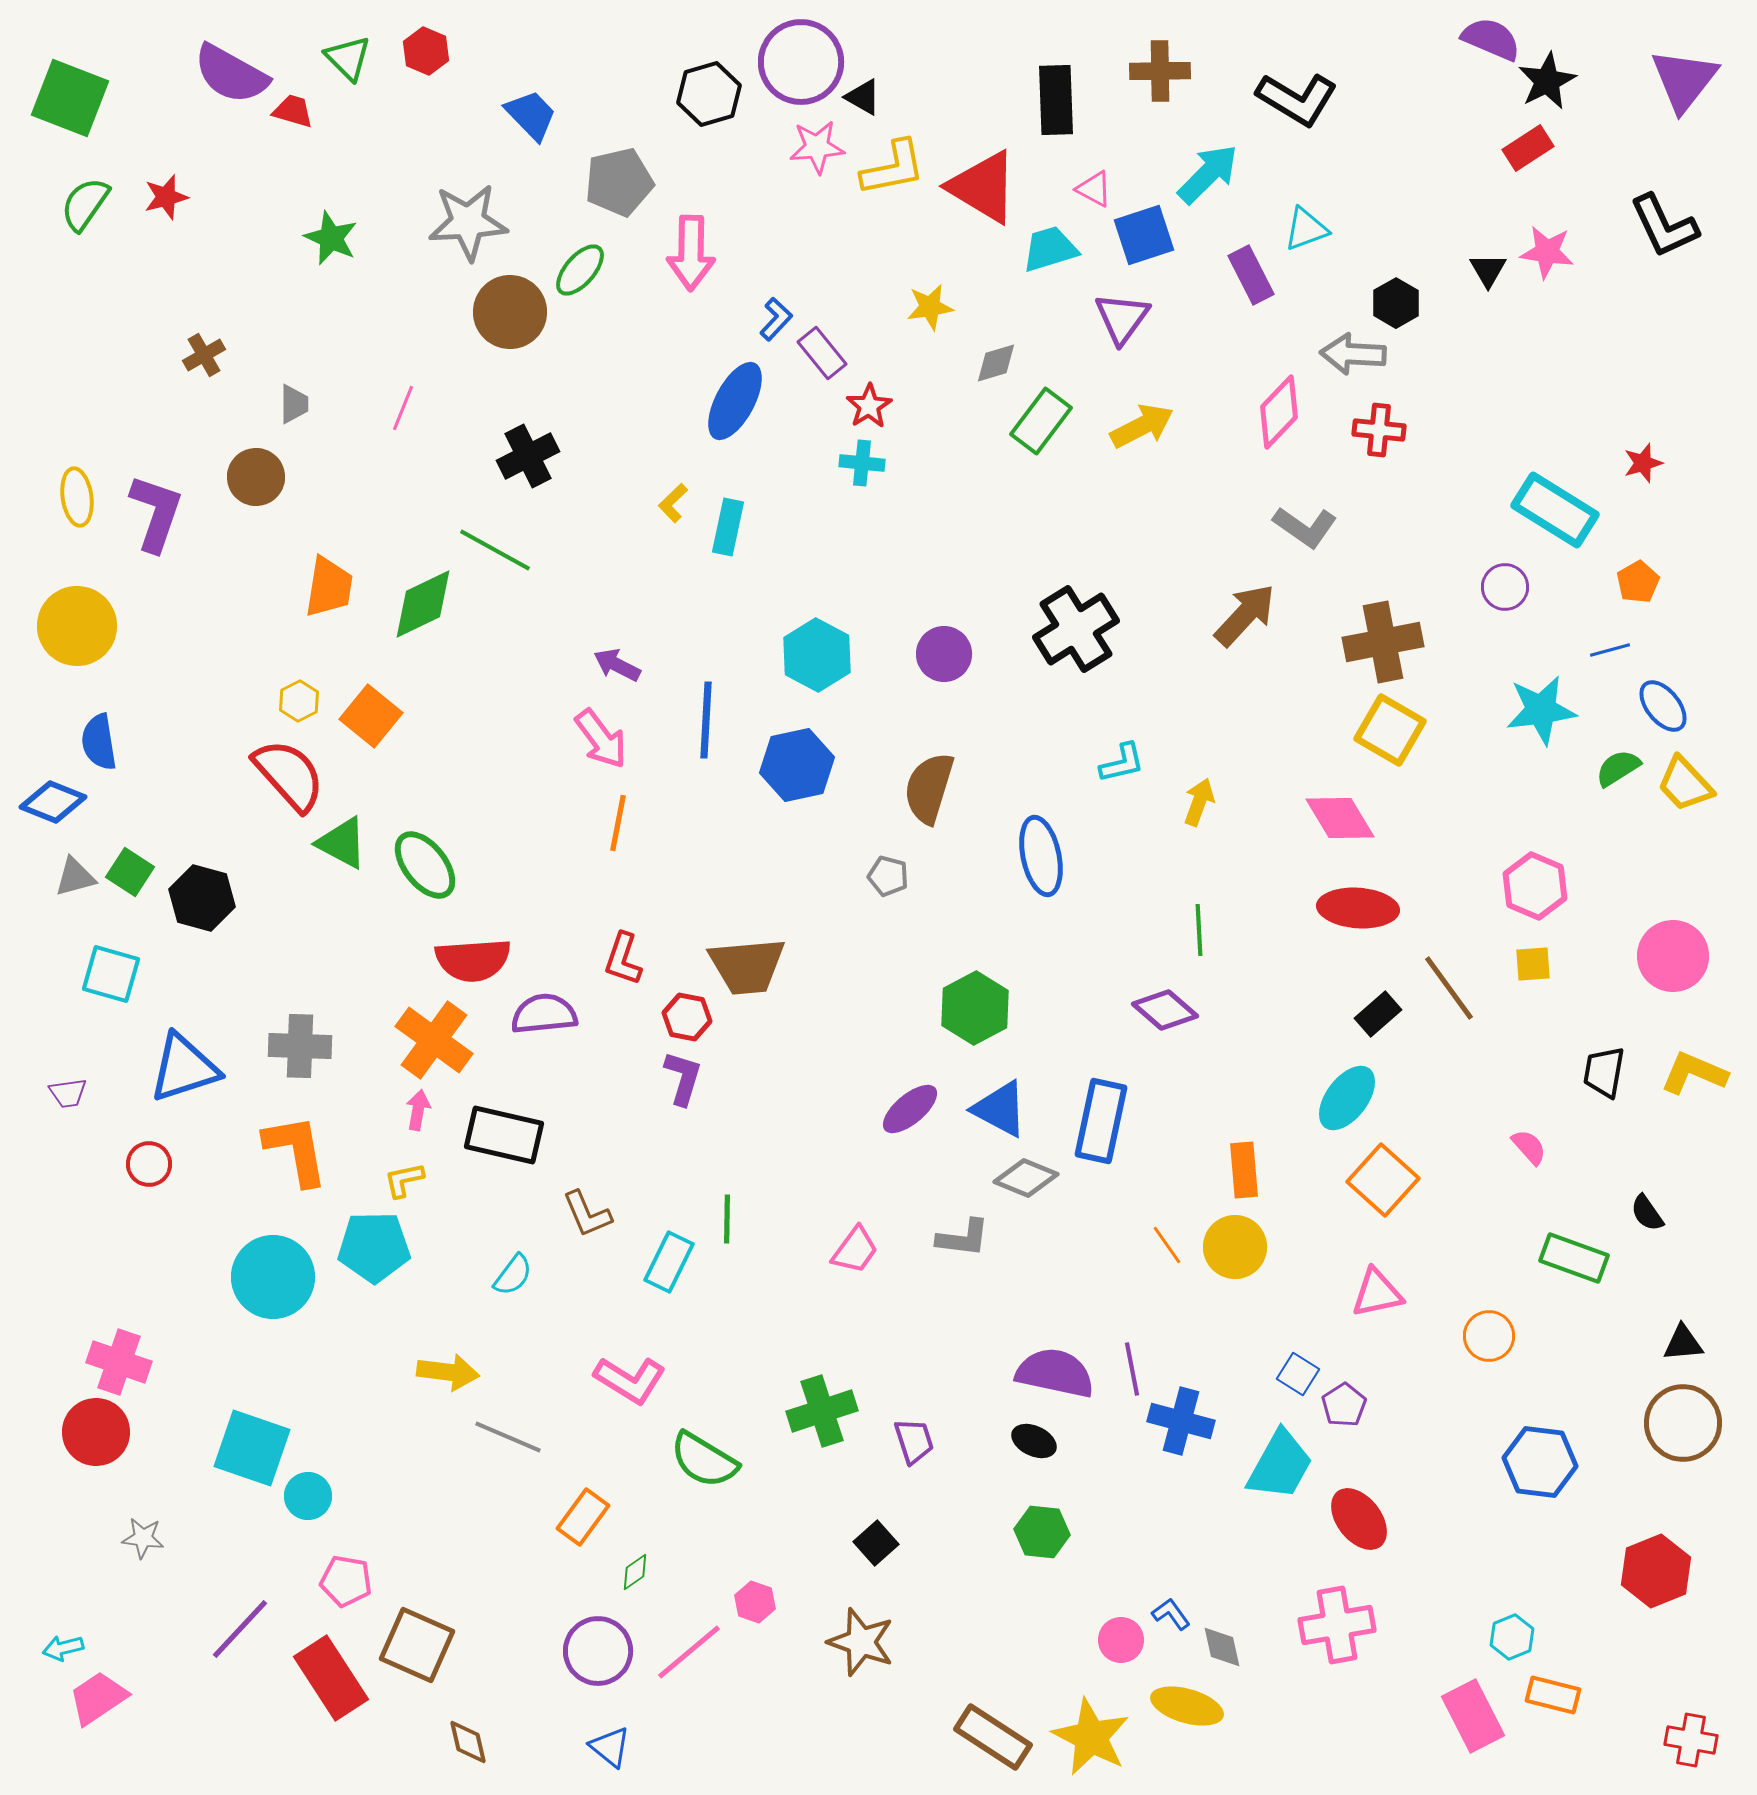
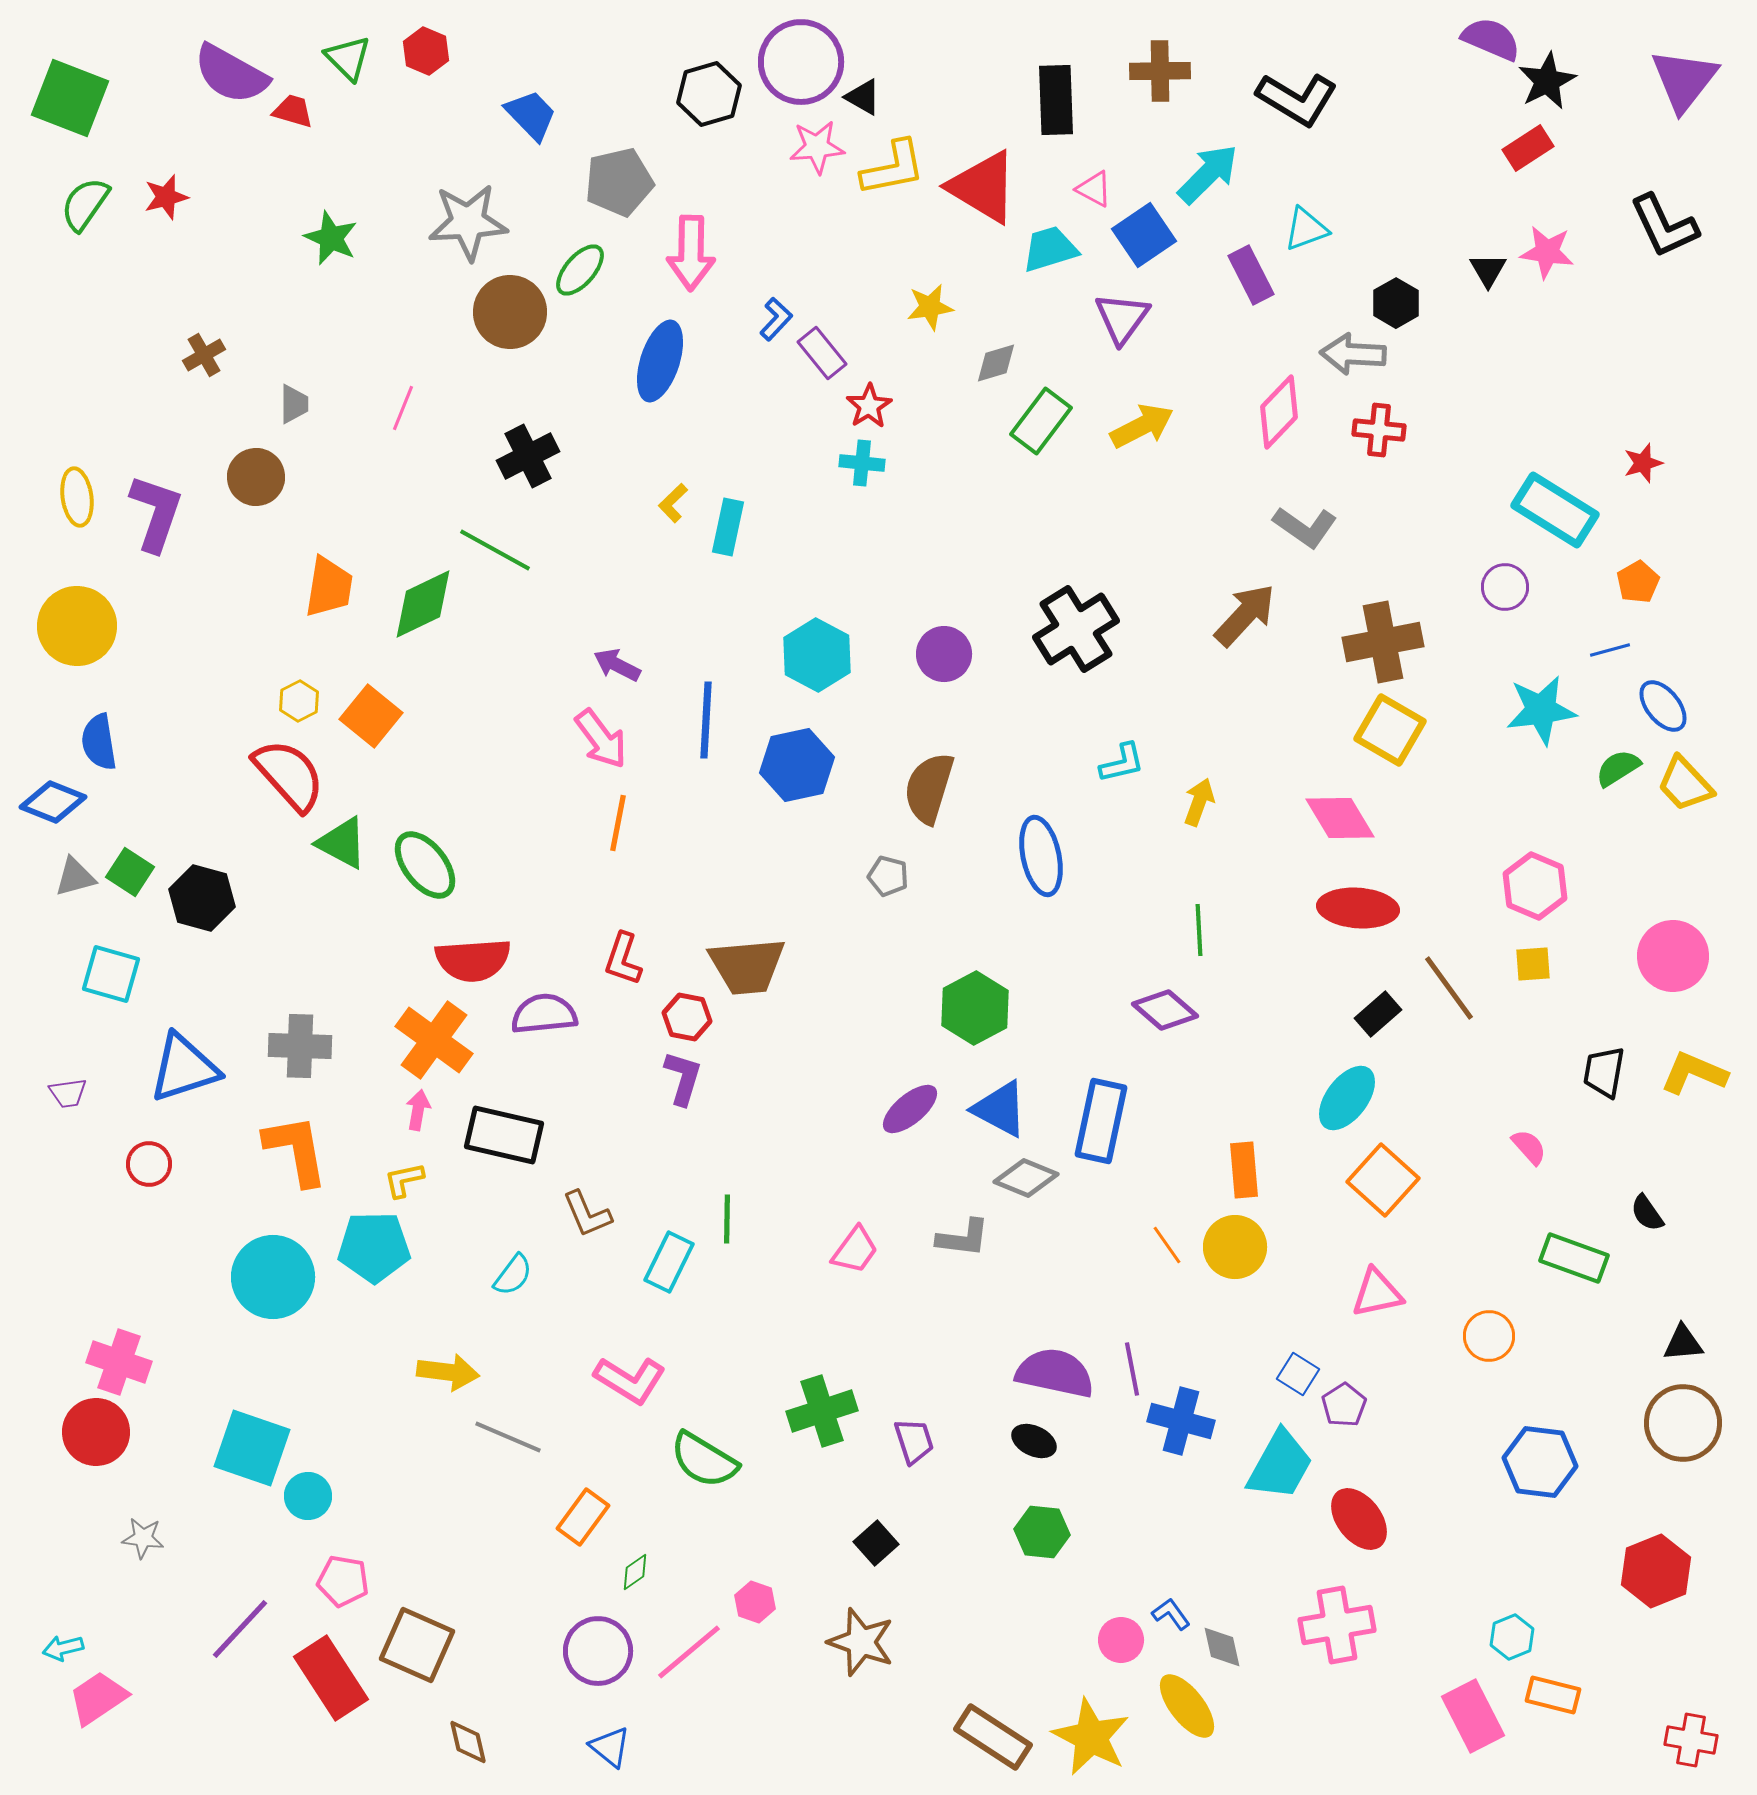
blue square at (1144, 235): rotated 16 degrees counterclockwise
blue ellipse at (735, 401): moved 75 px left, 40 px up; rotated 10 degrees counterclockwise
pink pentagon at (346, 1581): moved 3 px left
yellow ellipse at (1187, 1706): rotated 36 degrees clockwise
